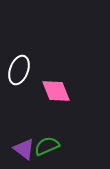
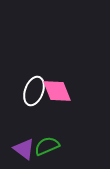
white ellipse: moved 15 px right, 21 px down
pink diamond: moved 1 px right
